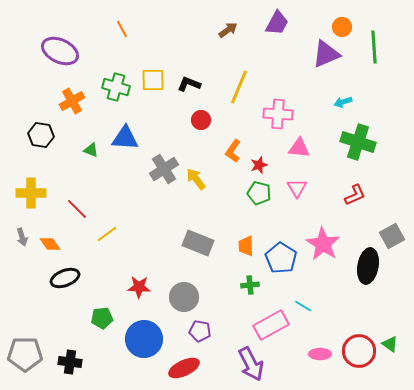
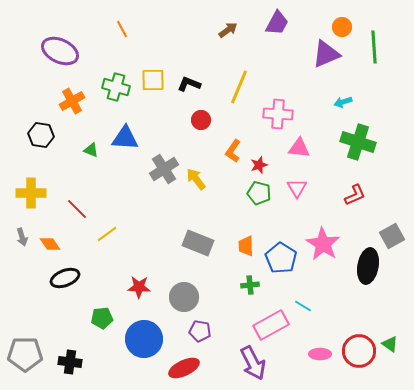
purple arrow at (251, 364): moved 2 px right, 1 px up
